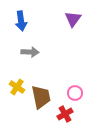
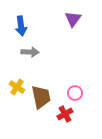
blue arrow: moved 5 px down
